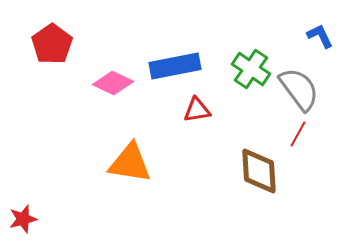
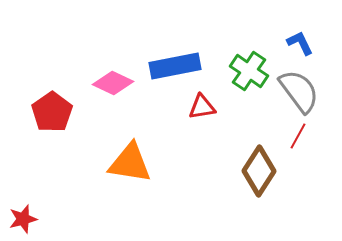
blue L-shape: moved 20 px left, 7 px down
red pentagon: moved 68 px down
green cross: moved 2 px left, 2 px down
gray semicircle: moved 2 px down
red triangle: moved 5 px right, 3 px up
red line: moved 2 px down
brown diamond: rotated 36 degrees clockwise
